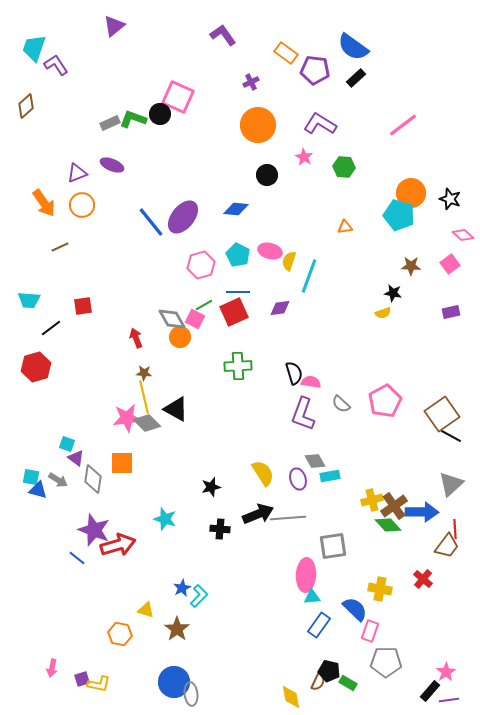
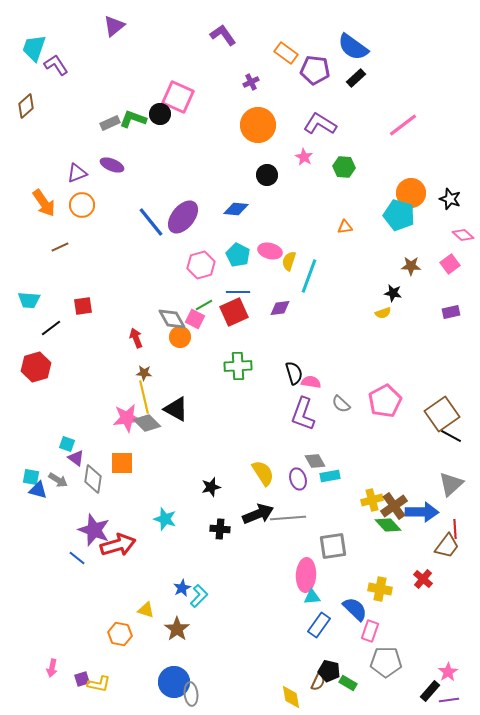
pink star at (446, 672): moved 2 px right
